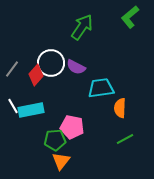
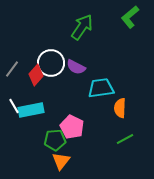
white line: moved 1 px right
pink pentagon: rotated 15 degrees clockwise
